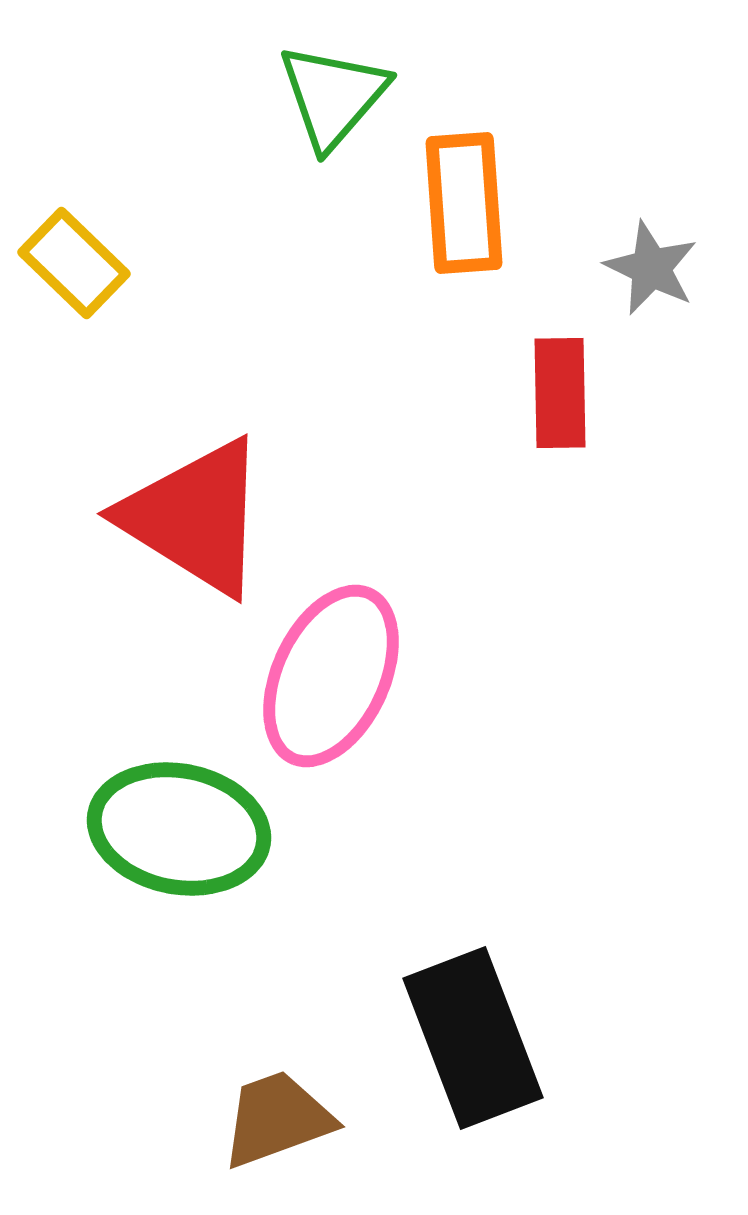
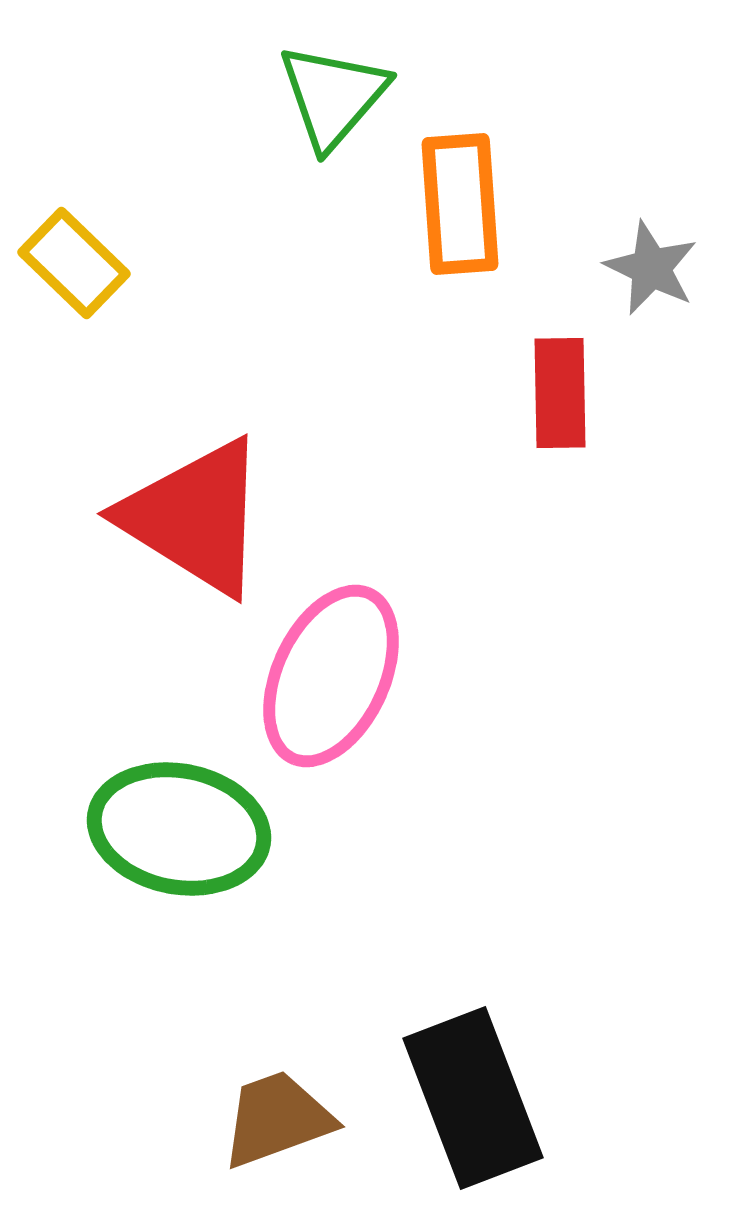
orange rectangle: moved 4 px left, 1 px down
black rectangle: moved 60 px down
